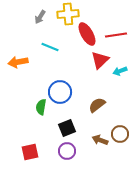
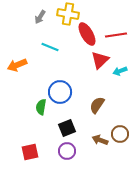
yellow cross: rotated 15 degrees clockwise
orange arrow: moved 1 px left, 3 px down; rotated 12 degrees counterclockwise
brown semicircle: rotated 18 degrees counterclockwise
